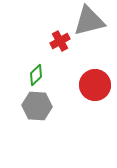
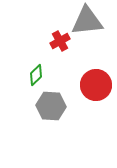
gray triangle: moved 2 px left; rotated 8 degrees clockwise
red circle: moved 1 px right
gray hexagon: moved 14 px right
